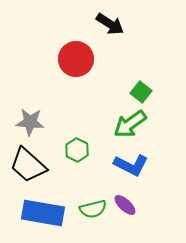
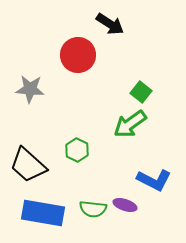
red circle: moved 2 px right, 4 px up
gray star: moved 33 px up
blue L-shape: moved 23 px right, 15 px down
purple ellipse: rotated 25 degrees counterclockwise
green semicircle: rotated 20 degrees clockwise
